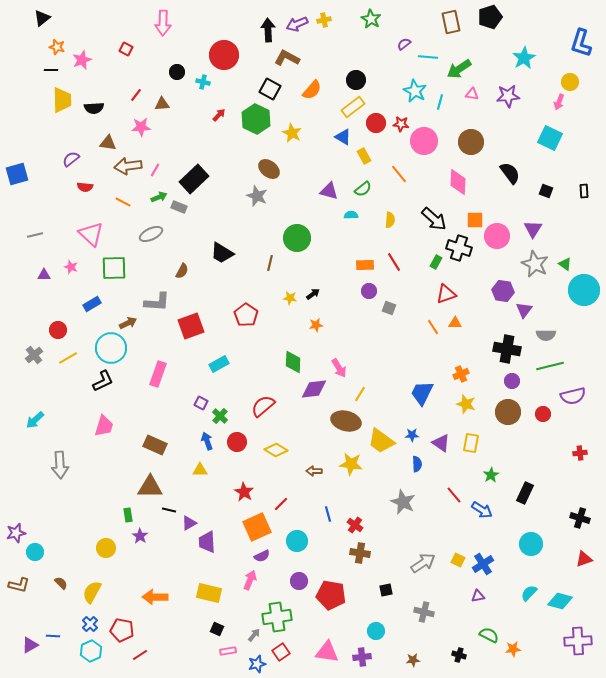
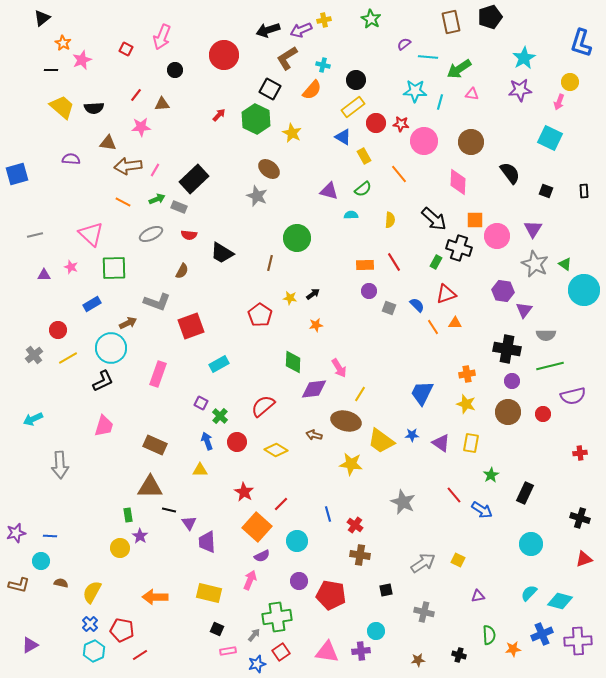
pink arrow at (163, 23): moved 1 px left, 14 px down; rotated 20 degrees clockwise
purple arrow at (297, 24): moved 4 px right, 6 px down
black arrow at (268, 30): rotated 105 degrees counterclockwise
orange star at (57, 47): moved 6 px right, 4 px up; rotated 14 degrees clockwise
brown L-shape at (287, 58): rotated 60 degrees counterclockwise
black circle at (177, 72): moved 2 px left, 2 px up
cyan cross at (203, 82): moved 120 px right, 17 px up
cyan star at (415, 91): rotated 25 degrees counterclockwise
purple star at (508, 96): moved 12 px right, 6 px up
yellow trapezoid at (62, 100): moved 7 px down; rotated 48 degrees counterclockwise
purple semicircle at (71, 159): rotated 42 degrees clockwise
red semicircle at (85, 187): moved 104 px right, 48 px down
green arrow at (159, 197): moved 2 px left, 2 px down
gray L-shape at (157, 302): rotated 16 degrees clockwise
red pentagon at (246, 315): moved 14 px right
orange cross at (461, 374): moved 6 px right; rotated 14 degrees clockwise
cyan arrow at (35, 420): moved 2 px left, 1 px up; rotated 18 degrees clockwise
blue semicircle at (417, 464): moved 159 px up; rotated 42 degrees counterclockwise
brown arrow at (314, 471): moved 36 px up; rotated 14 degrees clockwise
purple triangle at (189, 523): rotated 35 degrees counterclockwise
orange square at (257, 527): rotated 24 degrees counterclockwise
yellow circle at (106, 548): moved 14 px right
cyan circle at (35, 552): moved 6 px right, 9 px down
brown cross at (360, 553): moved 2 px down
blue cross at (483, 564): moved 59 px right, 70 px down; rotated 10 degrees clockwise
brown semicircle at (61, 583): rotated 32 degrees counterclockwise
green semicircle at (489, 635): rotated 60 degrees clockwise
blue line at (53, 636): moved 3 px left, 100 px up
cyan hexagon at (91, 651): moved 3 px right
purple cross at (362, 657): moved 1 px left, 6 px up
brown star at (413, 660): moved 5 px right
